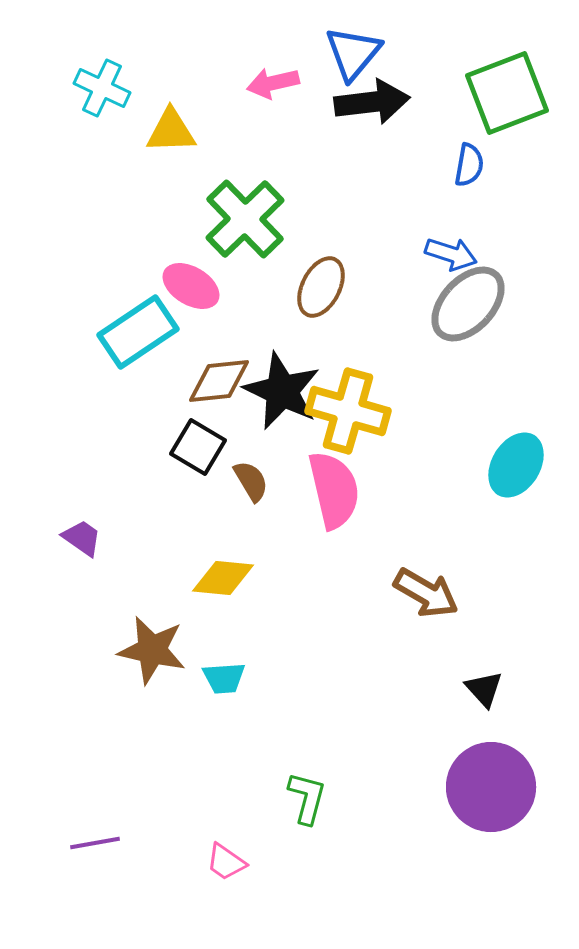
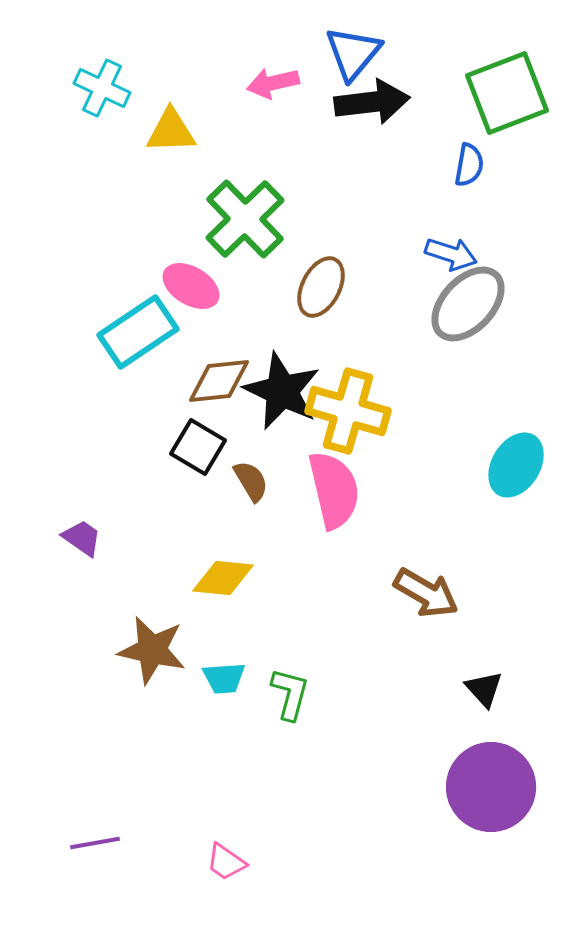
green L-shape: moved 17 px left, 104 px up
